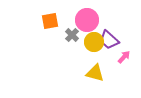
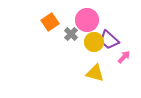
orange square: moved 1 px down; rotated 24 degrees counterclockwise
gray cross: moved 1 px left, 1 px up
